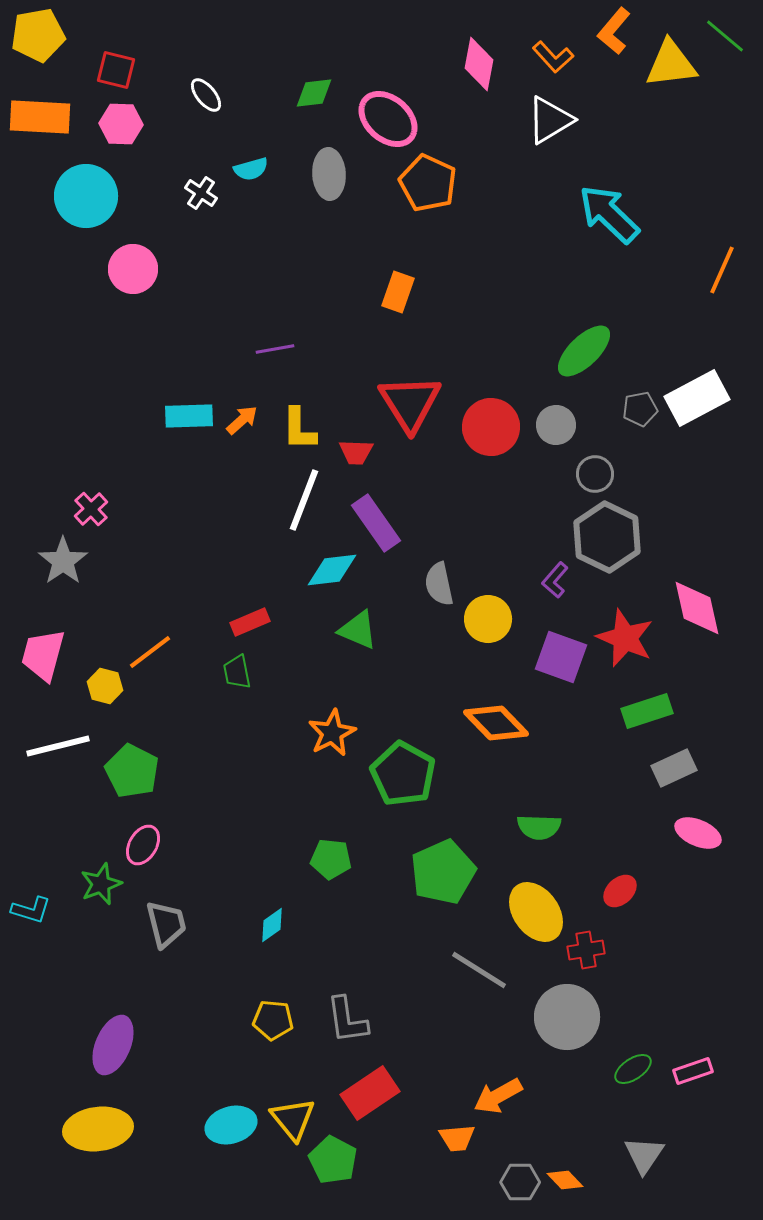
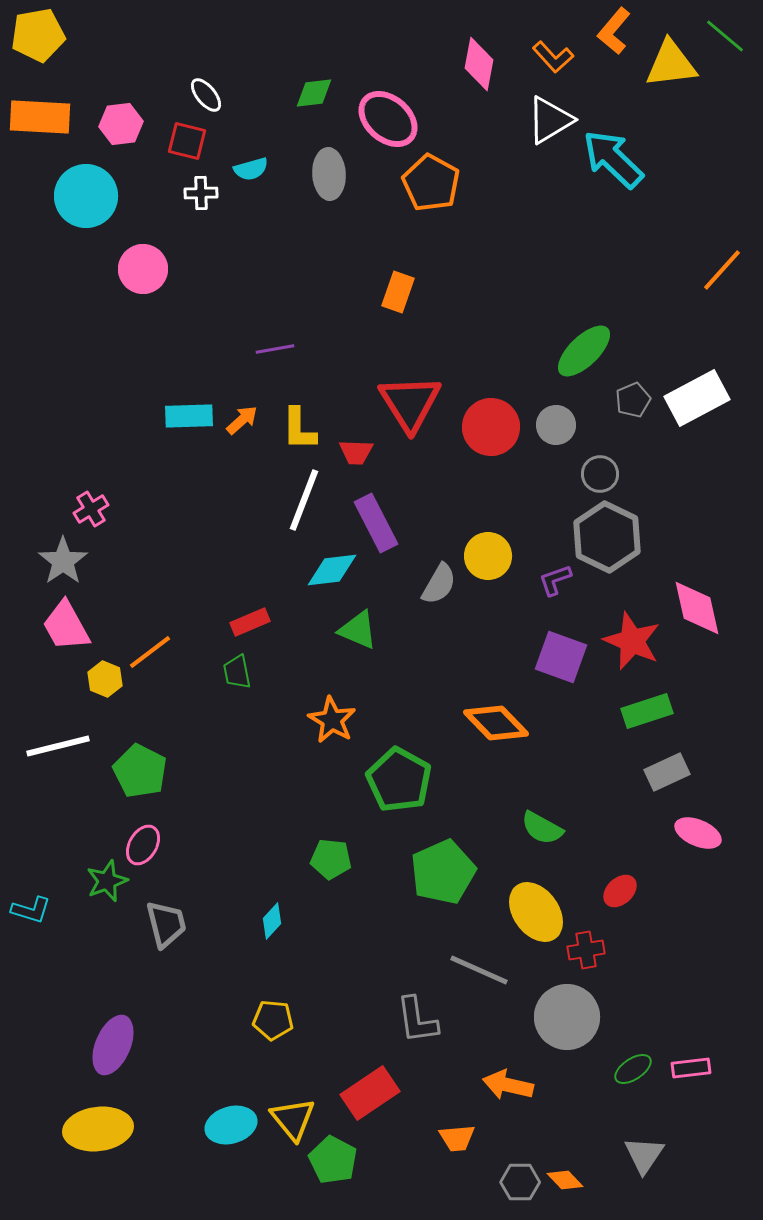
red square at (116, 70): moved 71 px right, 71 px down
pink hexagon at (121, 124): rotated 9 degrees counterclockwise
orange pentagon at (428, 183): moved 3 px right; rotated 4 degrees clockwise
white cross at (201, 193): rotated 36 degrees counterclockwise
cyan arrow at (609, 214): moved 4 px right, 55 px up
pink circle at (133, 269): moved 10 px right
orange line at (722, 270): rotated 18 degrees clockwise
gray pentagon at (640, 409): moved 7 px left, 9 px up; rotated 12 degrees counterclockwise
gray circle at (595, 474): moved 5 px right
pink cross at (91, 509): rotated 12 degrees clockwise
purple rectangle at (376, 523): rotated 8 degrees clockwise
purple L-shape at (555, 580): rotated 30 degrees clockwise
gray semicircle at (439, 584): rotated 138 degrees counterclockwise
yellow circle at (488, 619): moved 63 px up
red star at (625, 638): moved 7 px right, 3 px down
pink trapezoid at (43, 655): moved 23 px right, 29 px up; rotated 44 degrees counterclockwise
yellow hexagon at (105, 686): moved 7 px up; rotated 8 degrees clockwise
orange star at (332, 733): moved 13 px up; rotated 15 degrees counterclockwise
gray rectangle at (674, 768): moved 7 px left, 4 px down
green pentagon at (132, 771): moved 8 px right
green pentagon at (403, 774): moved 4 px left, 6 px down
green semicircle at (539, 827): moved 3 px right, 1 px down; rotated 27 degrees clockwise
green star at (101, 884): moved 6 px right, 3 px up
cyan diamond at (272, 925): moved 4 px up; rotated 12 degrees counterclockwise
gray line at (479, 970): rotated 8 degrees counterclockwise
gray L-shape at (347, 1020): moved 70 px right
pink rectangle at (693, 1071): moved 2 px left, 3 px up; rotated 12 degrees clockwise
orange arrow at (498, 1096): moved 10 px right, 11 px up; rotated 42 degrees clockwise
